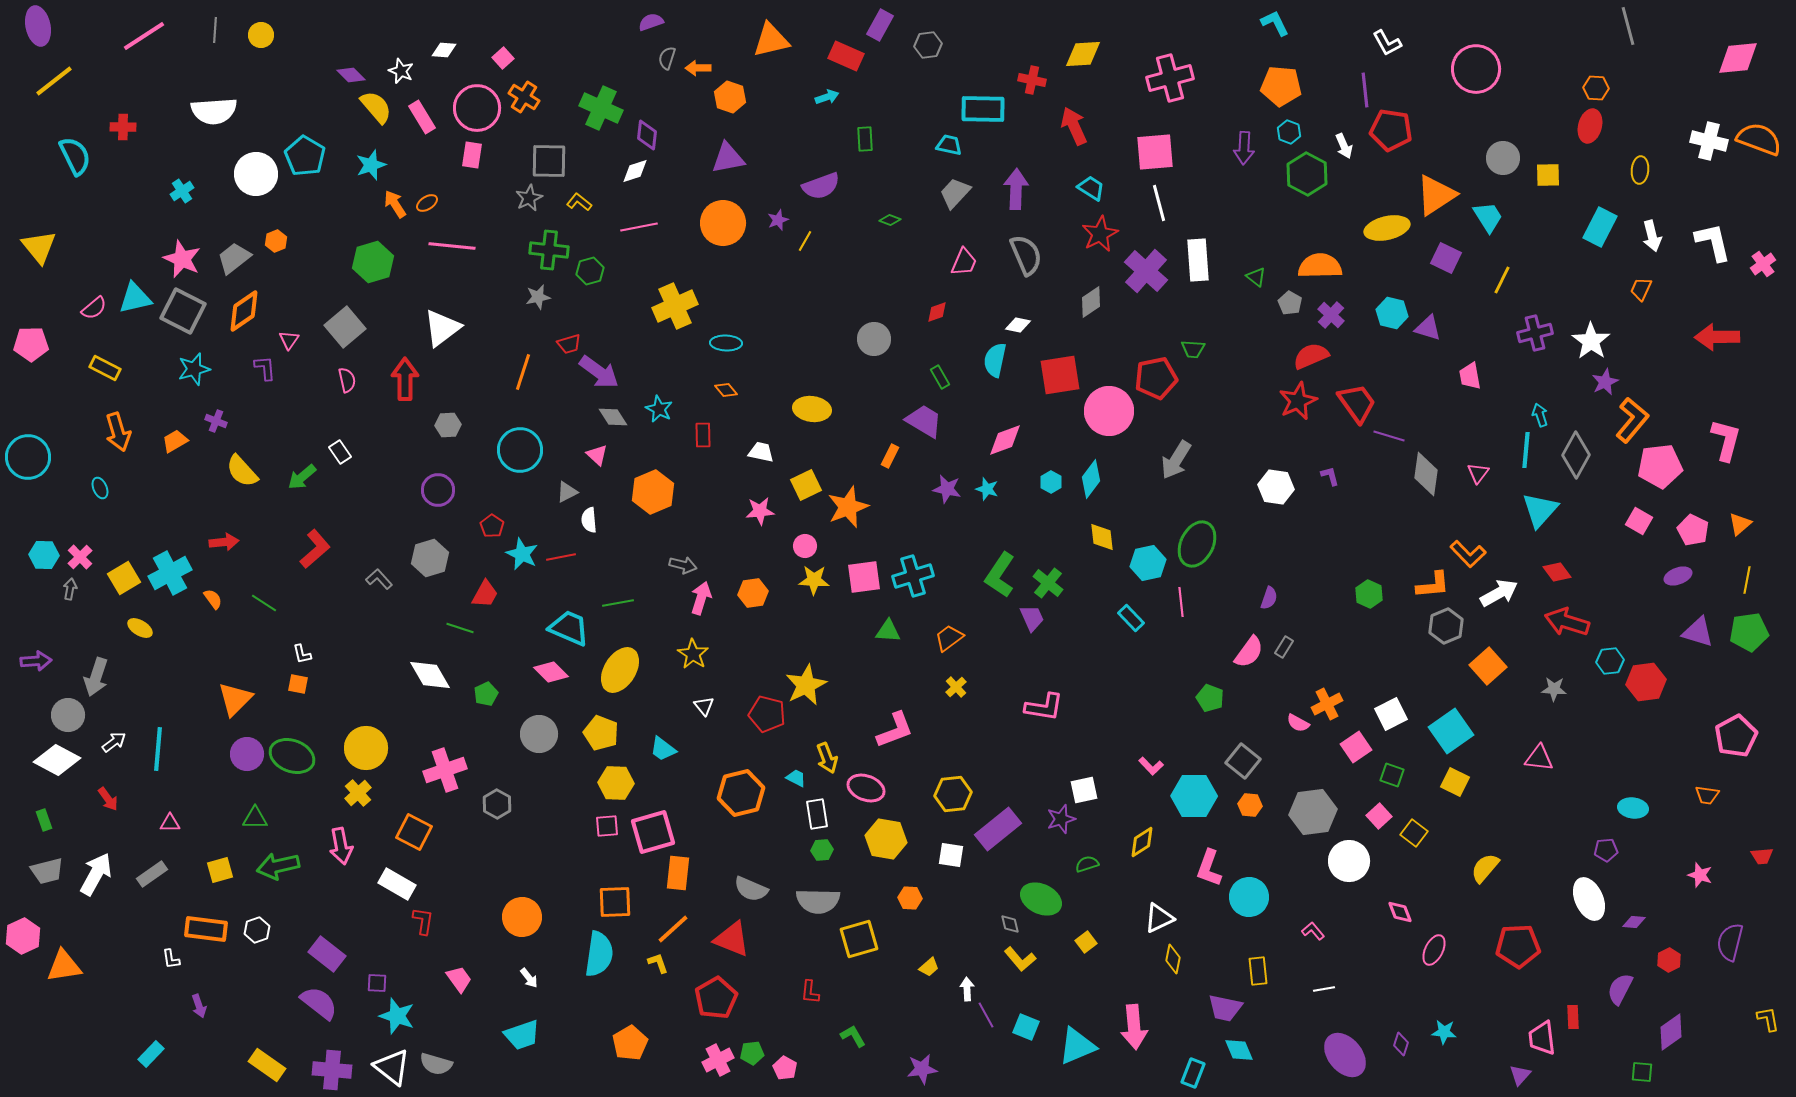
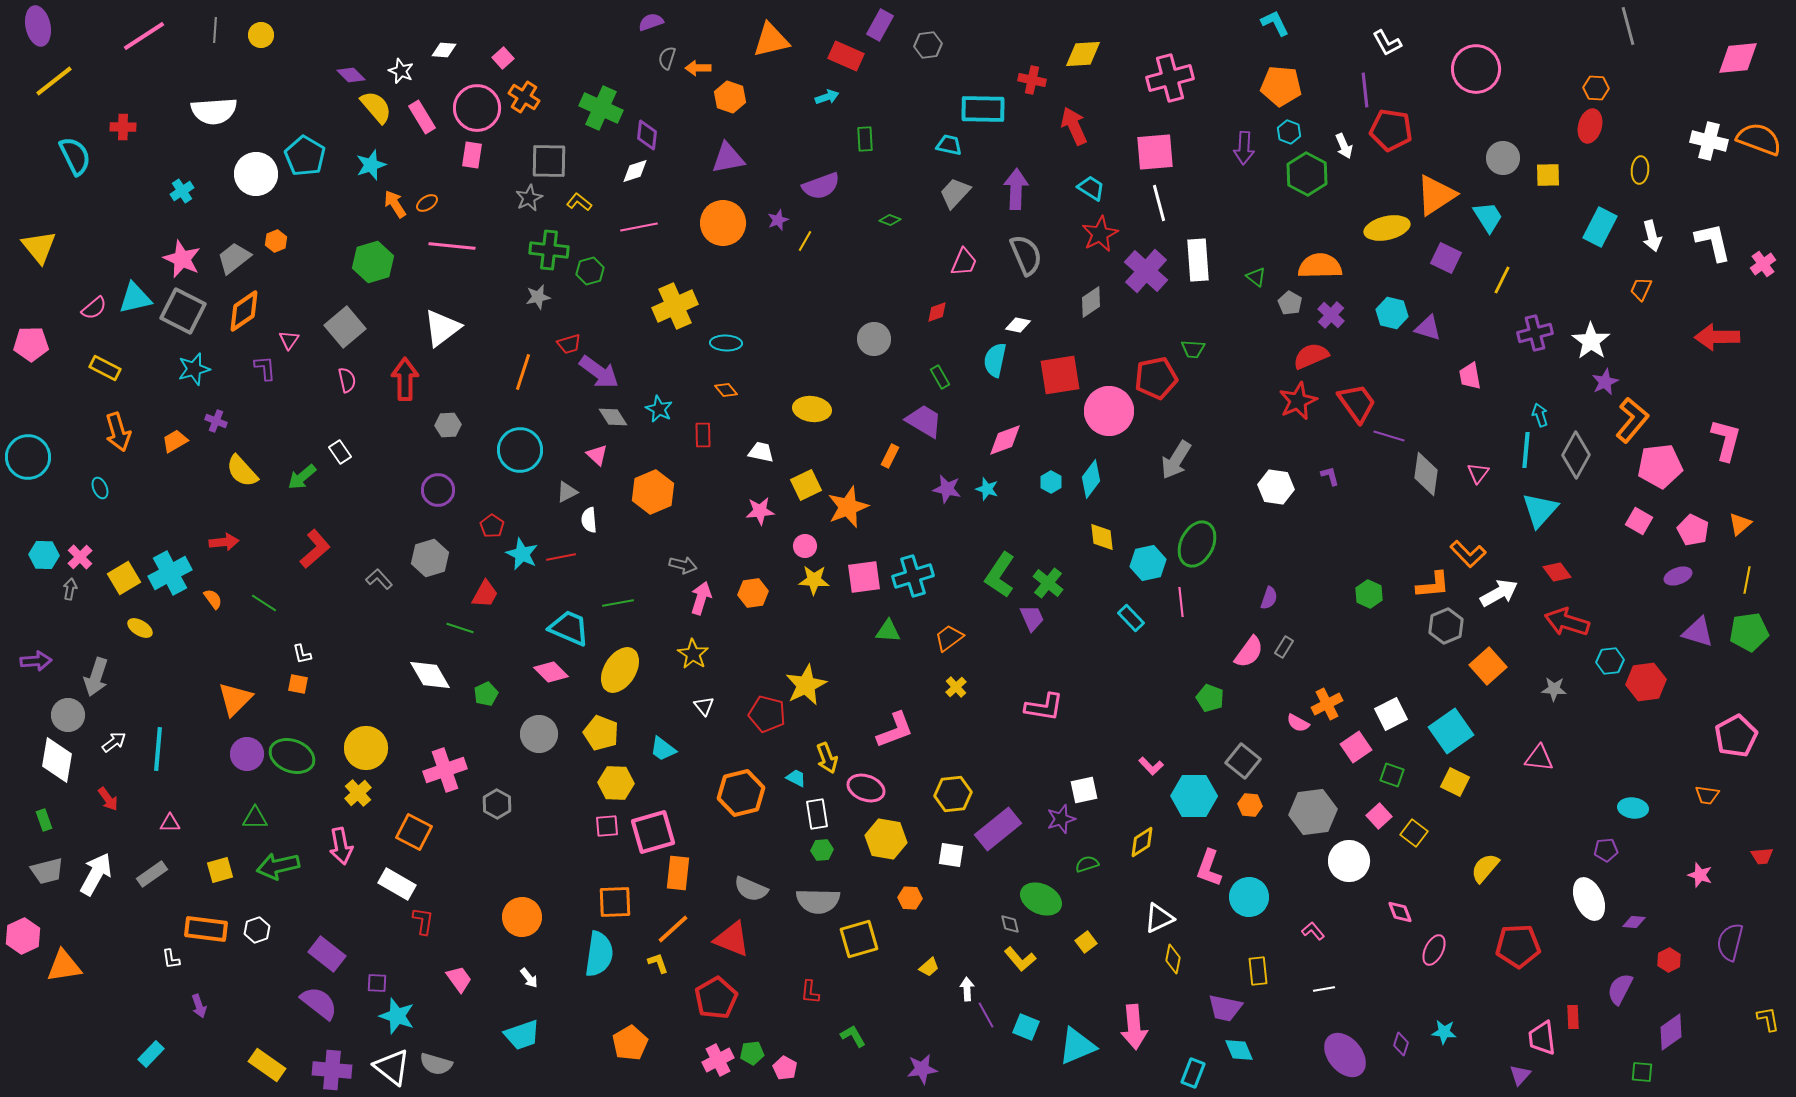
white diamond at (57, 760): rotated 72 degrees clockwise
